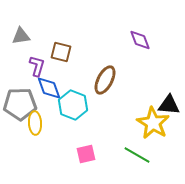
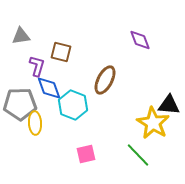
green line: moved 1 px right; rotated 16 degrees clockwise
